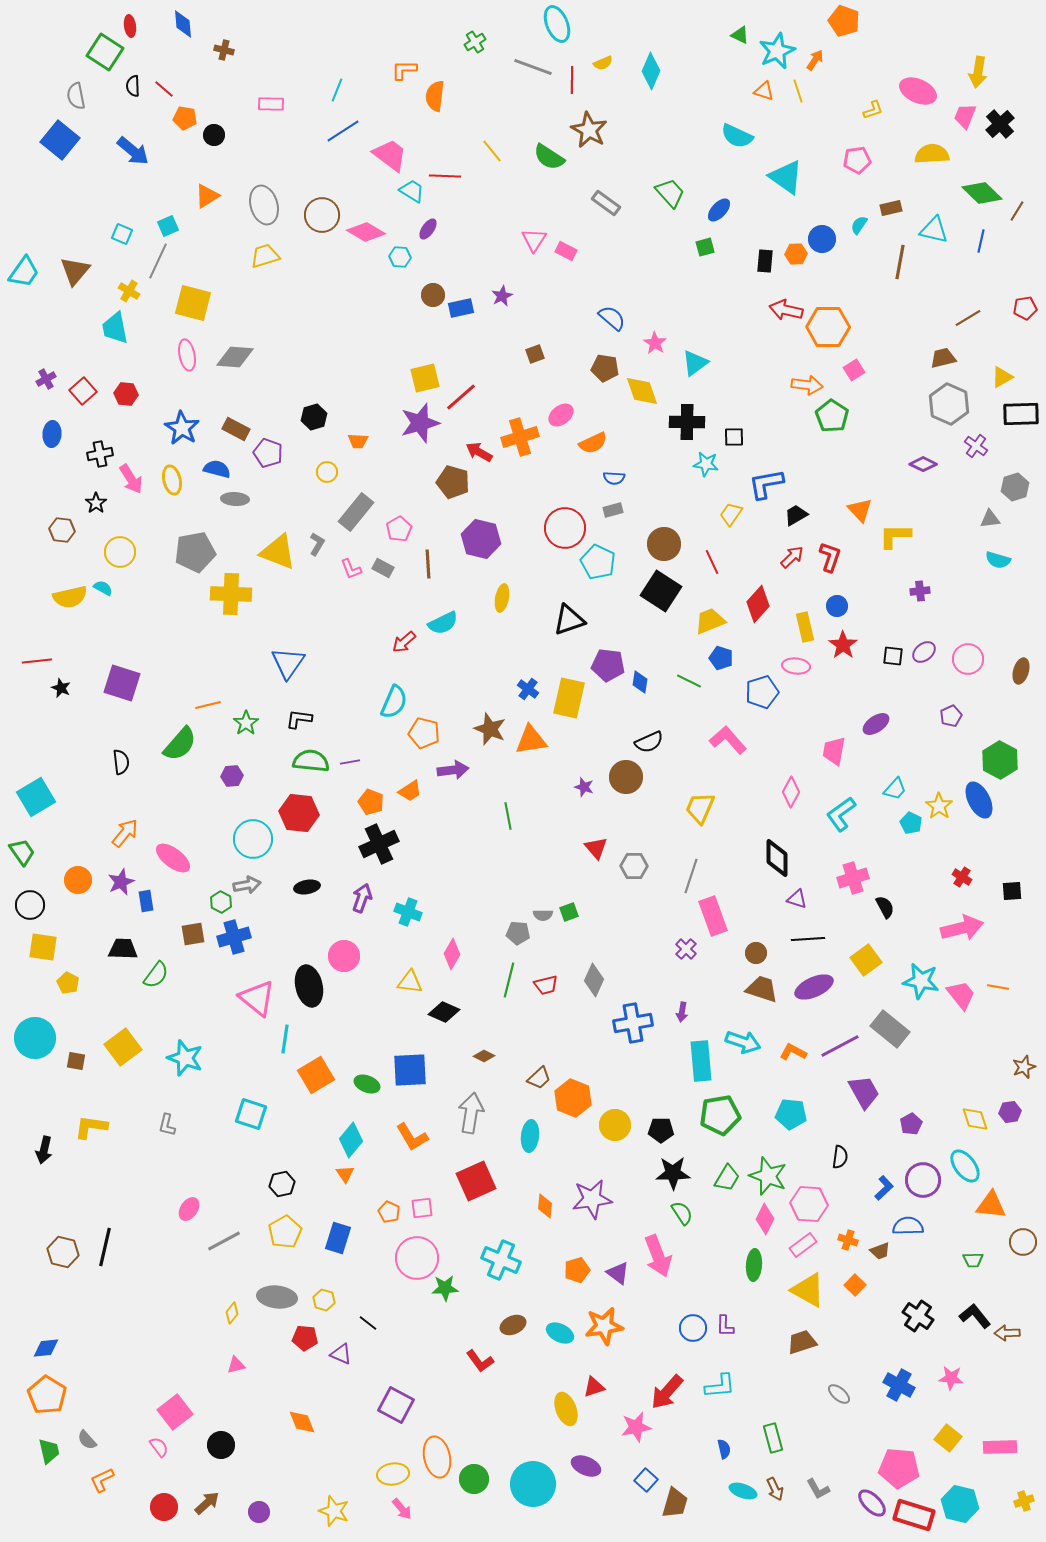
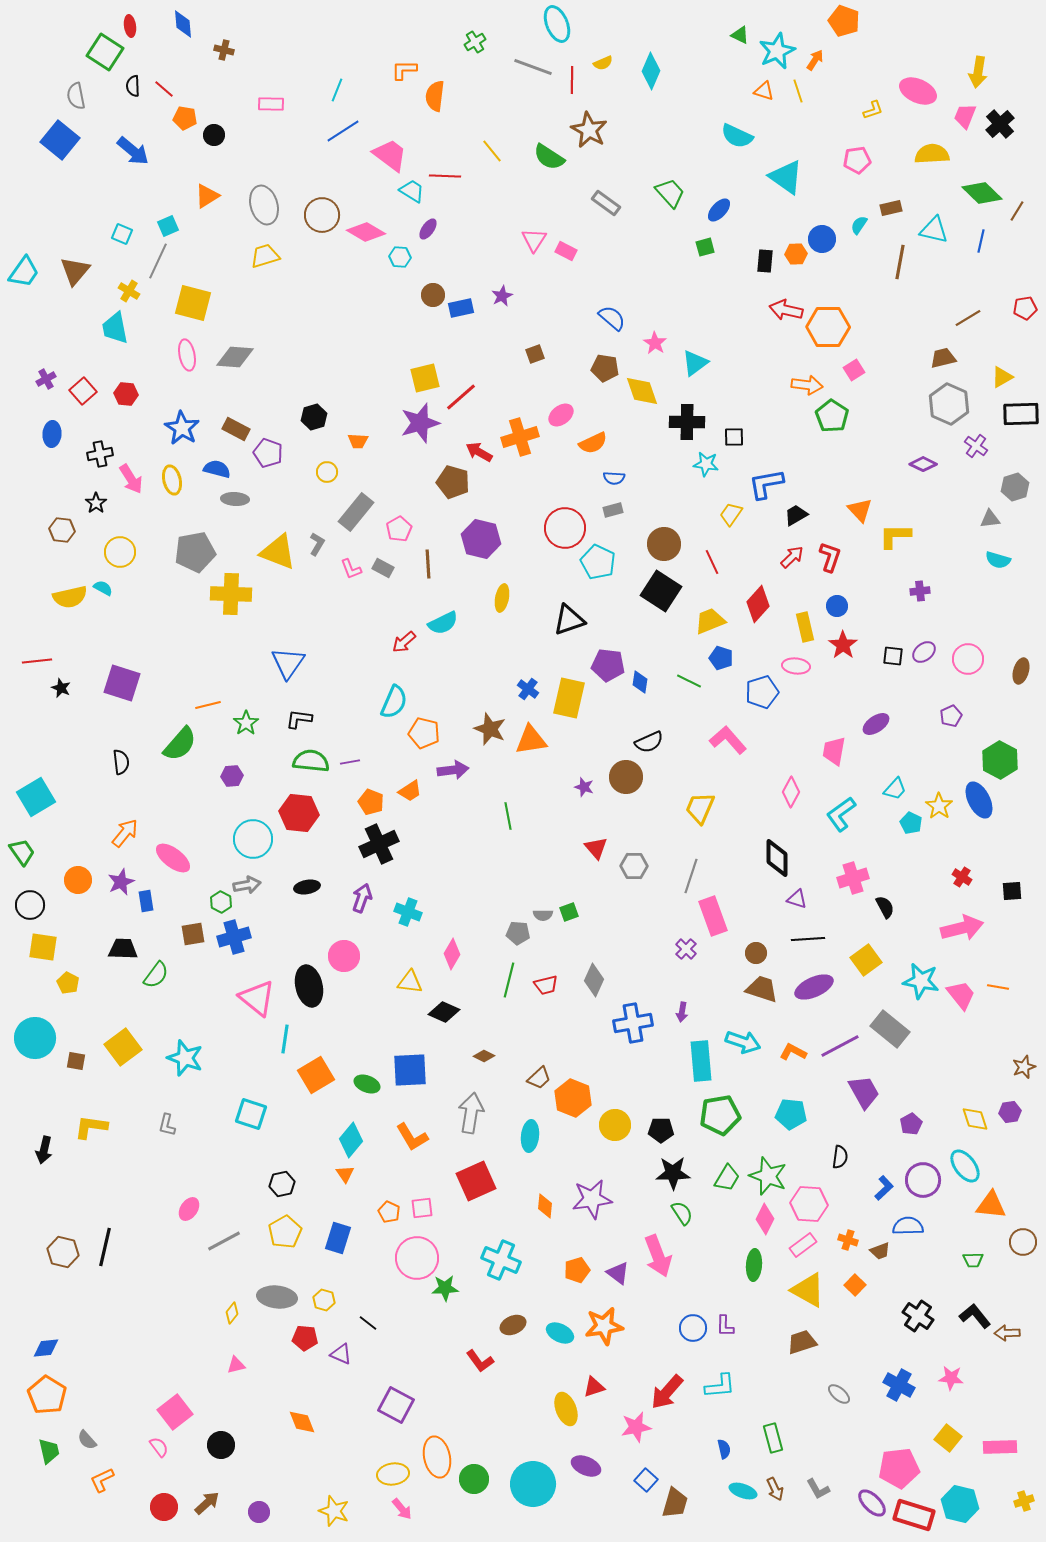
pink pentagon at (899, 1468): rotated 12 degrees counterclockwise
